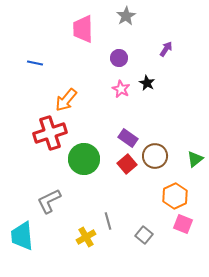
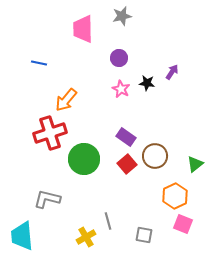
gray star: moved 4 px left; rotated 18 degrees clockwise
purple arrow: moved 6 px right, 23 px down
blue line: moved 4 px right
black star: rotated 21 degrees counterclockwise
purple rectangle: moved 2 px left, 1 px up
green triangle: moved 5 px down
gray L-shape: moved 2 px left, 2 px up; rotated 40 degrees clockwise
gray square: rotated 30 degrees counterclockwise
